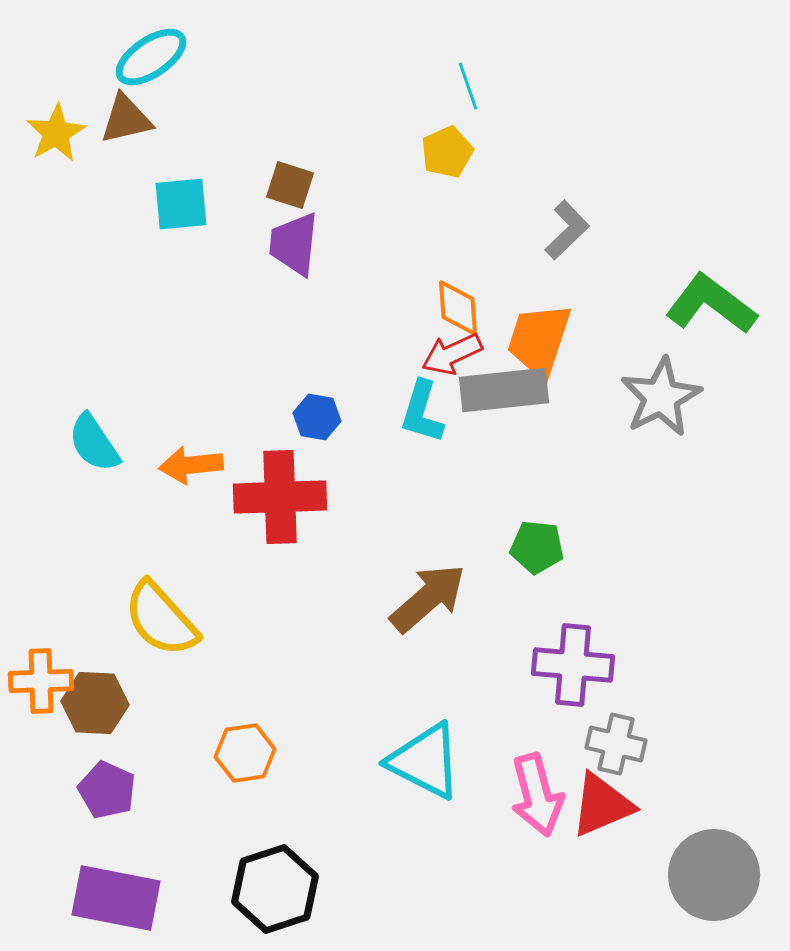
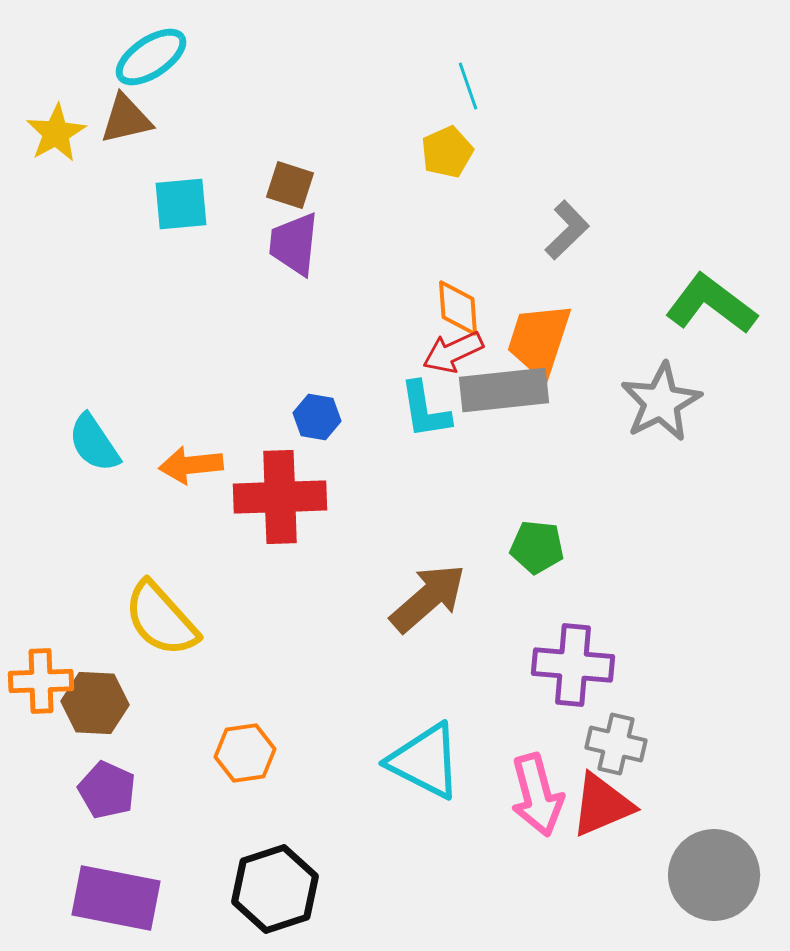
red arrow: moved 1 px right, 2 px up
gray star: moved 5 px down
cyan L-shape: moved 3 px right, 2 px up; rotated 26 degrees counterclockwise
